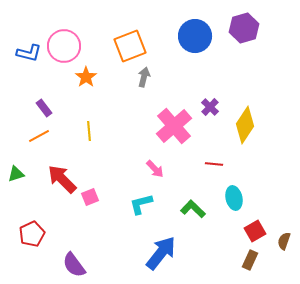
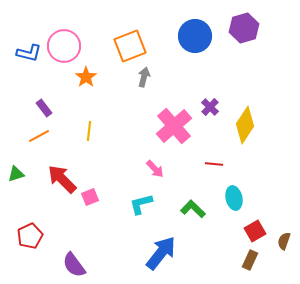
yellow line: rotated 12 degrees clockwise
red pentagon: moved 2 px left, 2 px down
